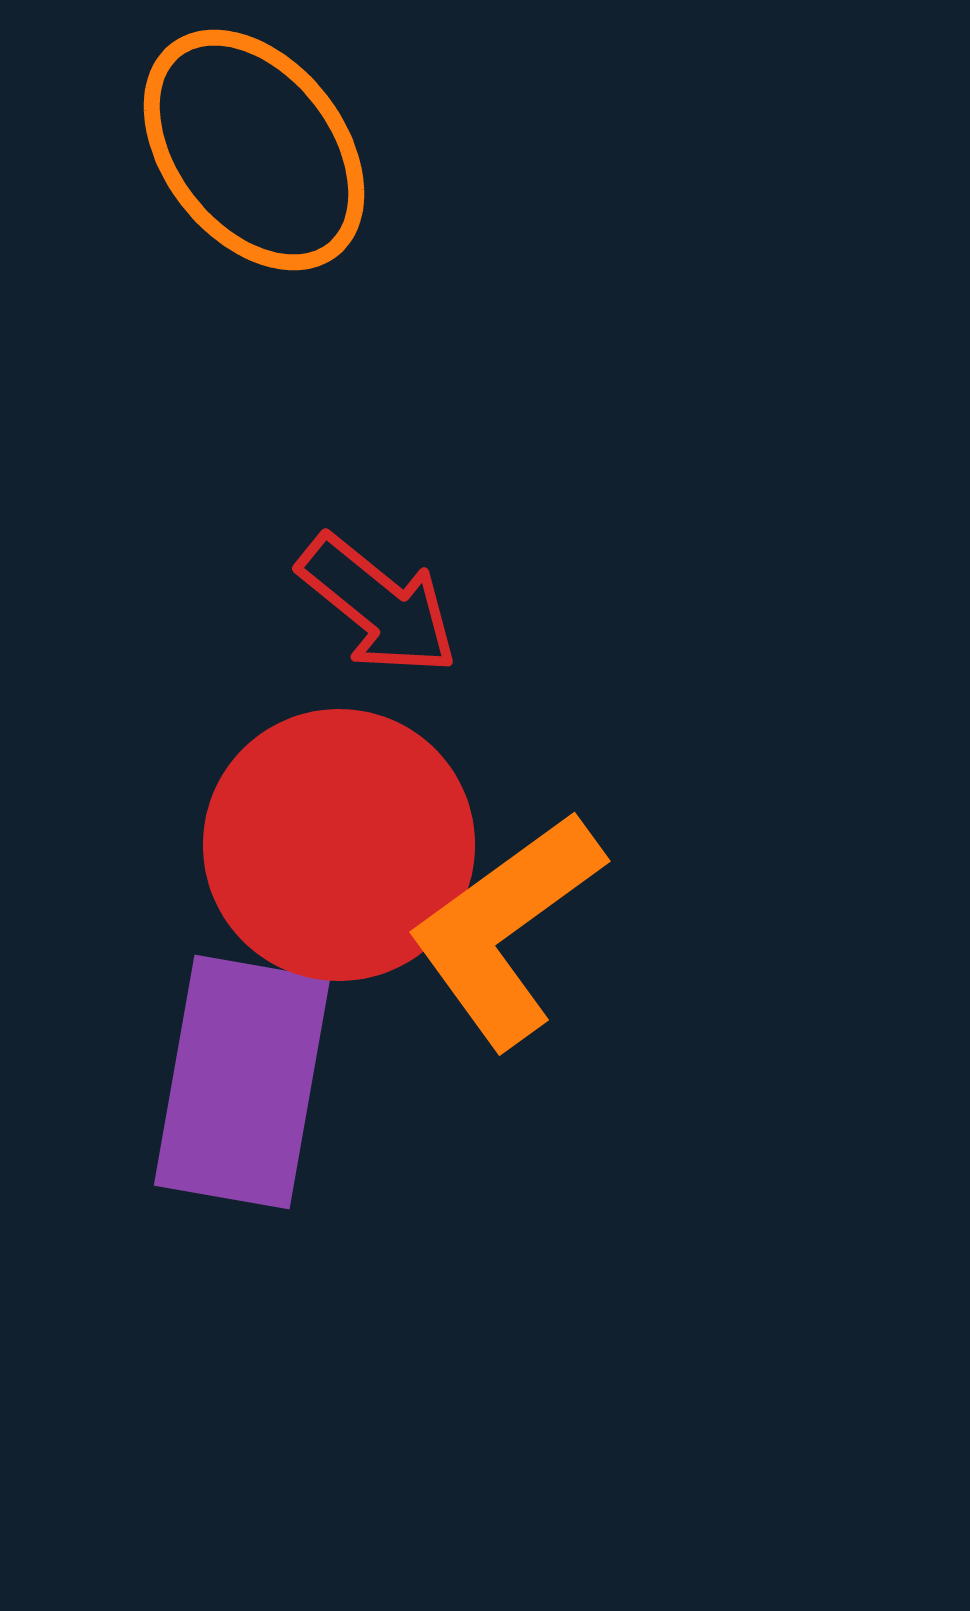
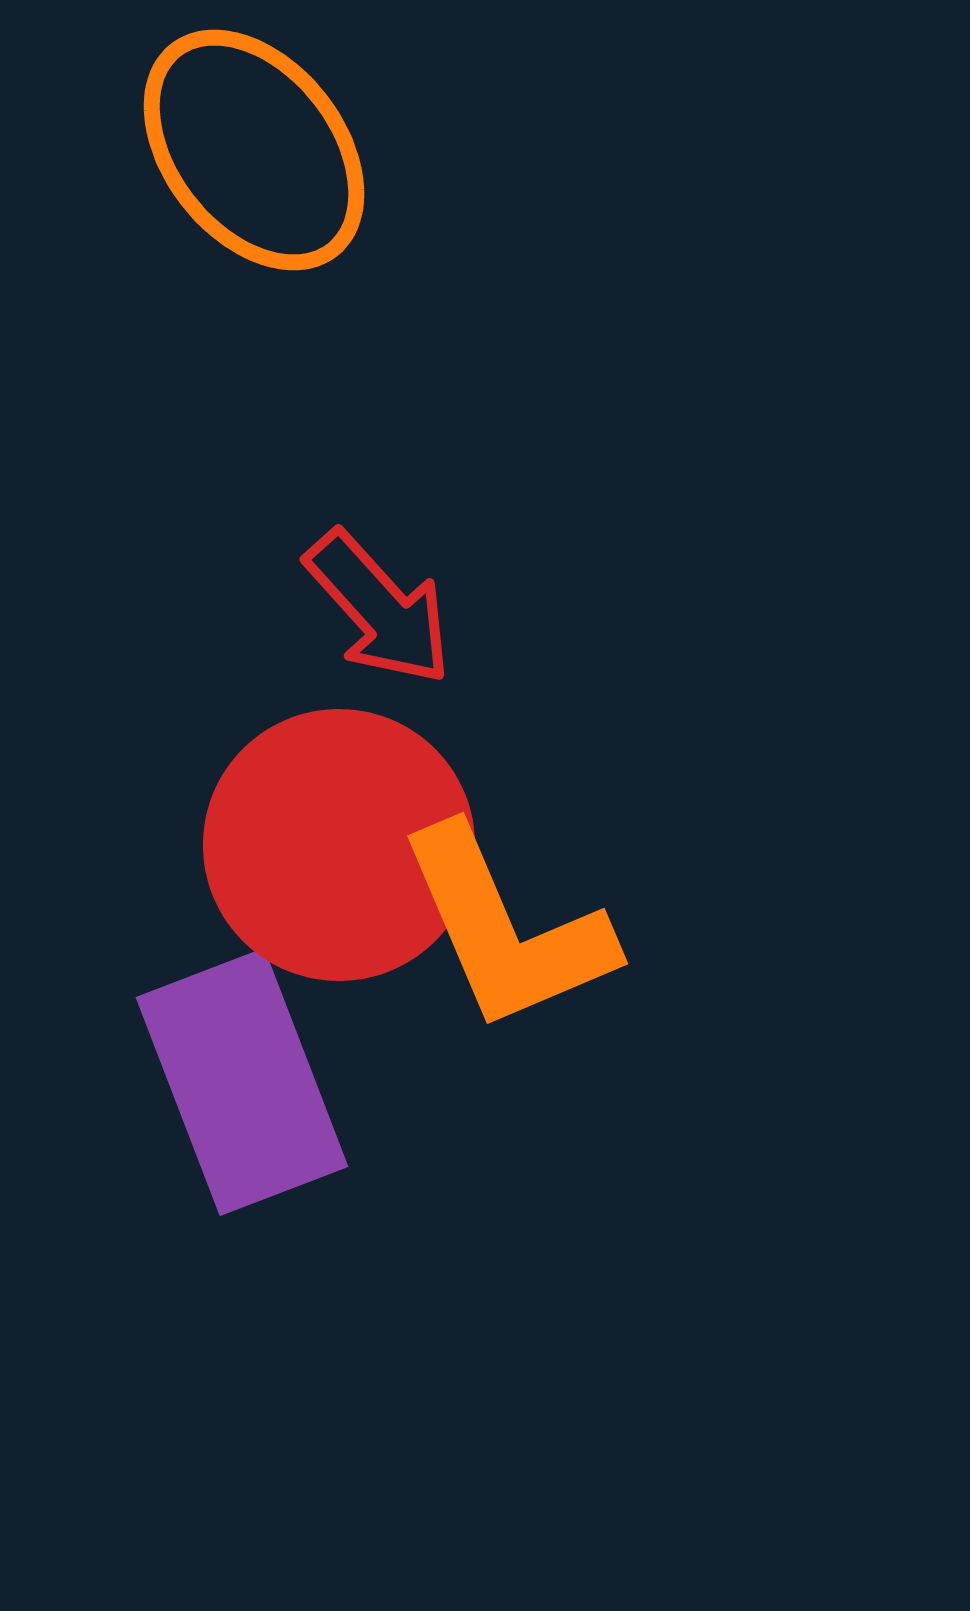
red arrow: moved 1 px right, 3 px down; rotated 9 degrees clockwise
orange L-shape: rotated 77 degrees counterclockwise
purple rectangle: rotated 31 degrees counterclockwise
